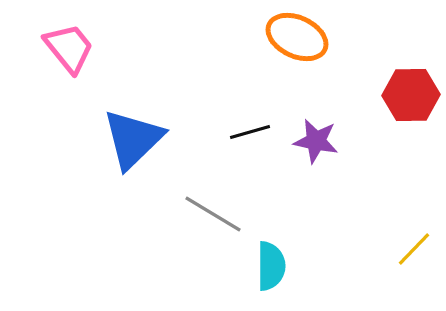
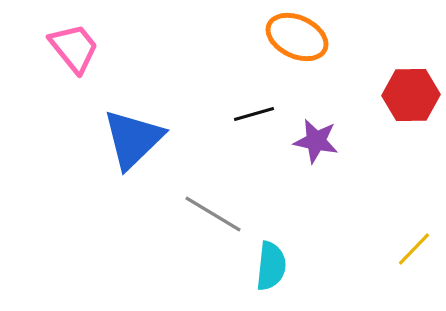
pink trapezoid: moved 5 px right
black line: moved 4 px right, 18 px up
cyan semicircle: rotated 6 degrees clockwise
